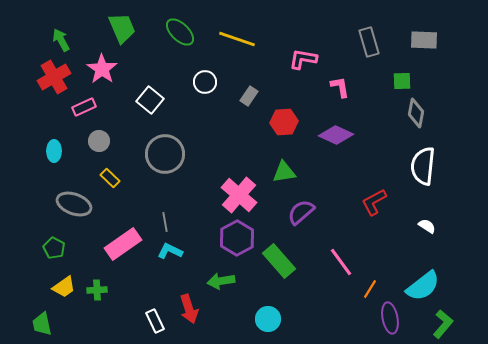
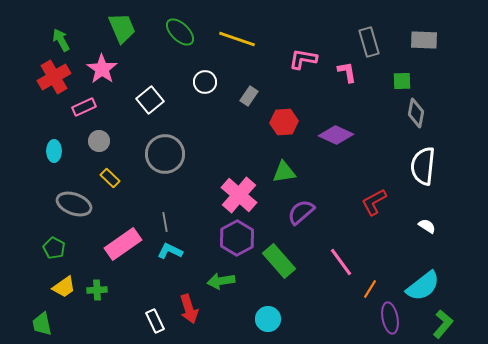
pink L-shape at (340, 87): moved 7 px right, 15 px up
white square at (150, 100): rotated 12 degrees clockwise
